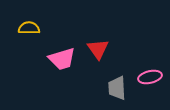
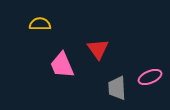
yellow semicircle: moved 11 px right, 4 px up
pink trapezoid: moved 6 px down; rotated 84 degrees clockwise
pink ellipse: rotated 10 degrees counterclockwise
